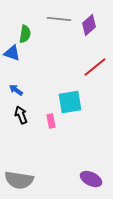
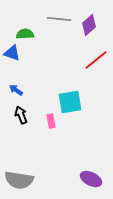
green semicircle: rotated 102 degrees counterclockwise
red line: moved 1 px right, 7 px up
